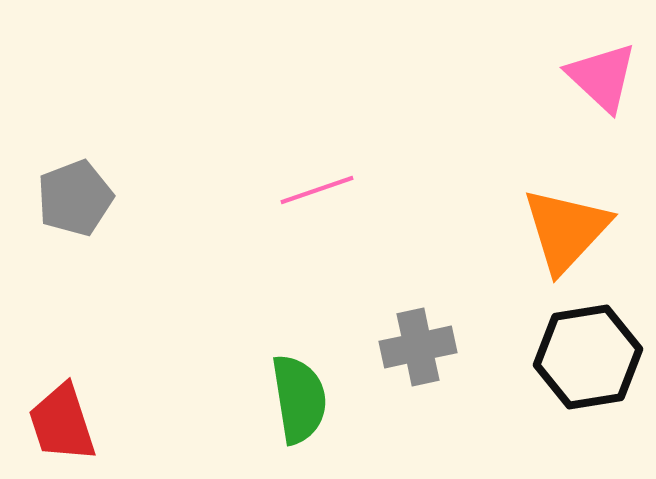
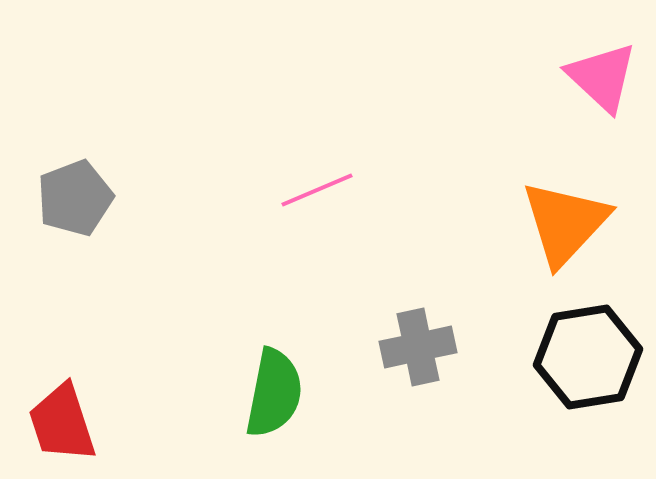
pink line: rotated 4 degrees counterclockwise
orange triangle: moved 1 px left, 7 px up
green semicircle: moved 25 px left, 6 px up; rotated 20 degrees clockwise
